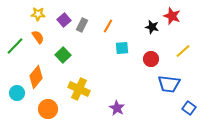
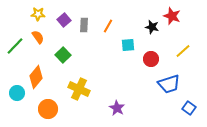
gray rectangle: moved 2 px right; rotated 24 degrees counterclockwise
cyan square: moved 6 px right, 3 px up
blue trapezoid: rotated 25 degrees counterclockwise
